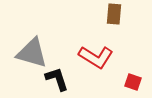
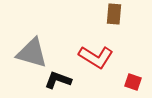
black L-shape: moved 1 px right, 1 px down; rotated 52 degrees counterclockwise
